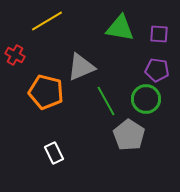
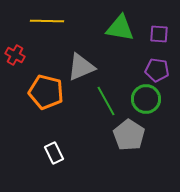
yellow line: rotated 32 degrees clockwise
